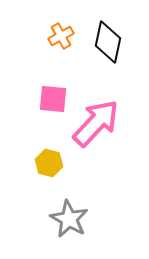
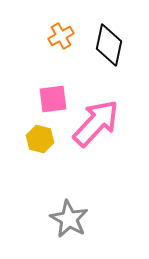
black diamond: moved 1 px right, 3 px down
pink square: rotated 12 degrees counterclockwise
yellow hexagon: moved 9 px left, 24 px up
